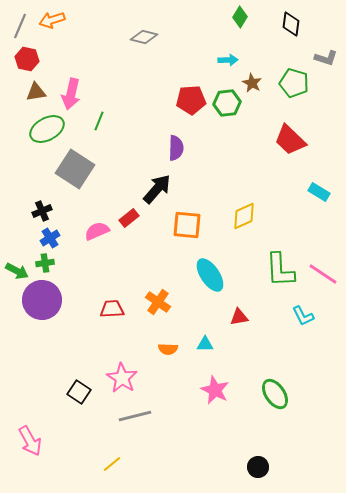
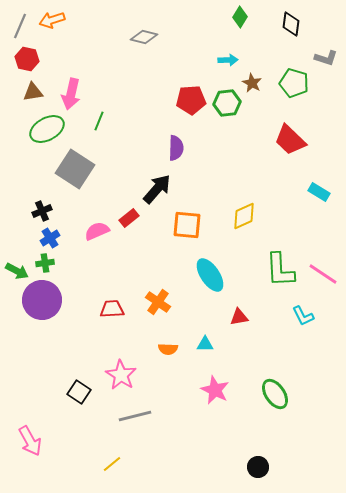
brown triangle at (36, 92): moved 3 px left
pink star at (122, 378): moved 1 px left, 3 px up
